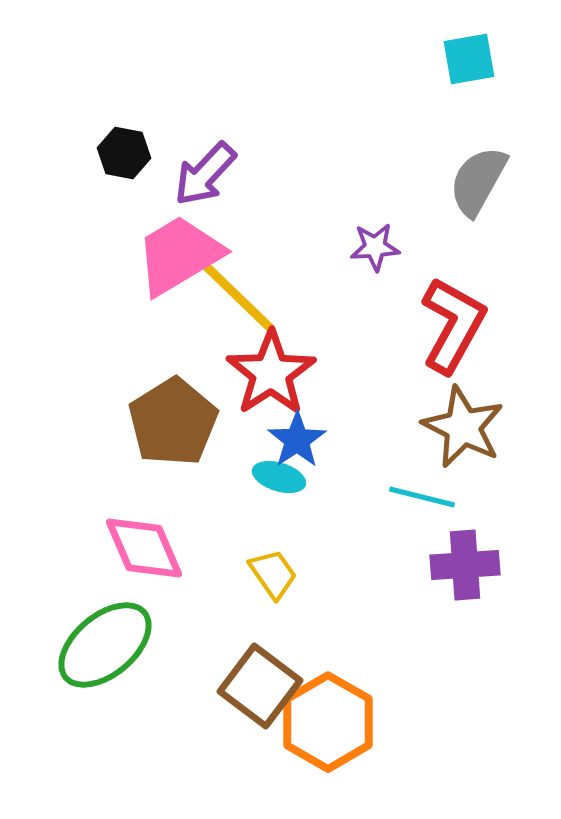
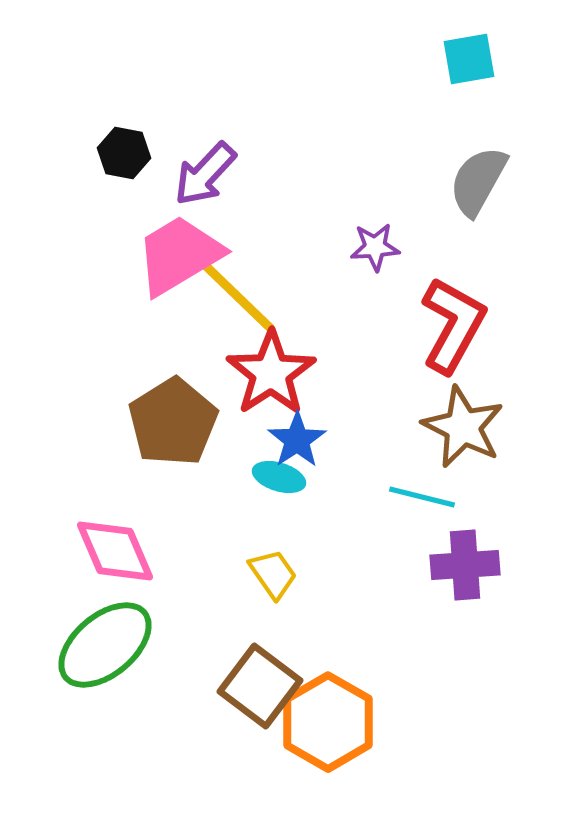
pink diamond: moved 29 px left, 3 px down
